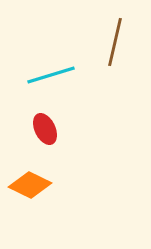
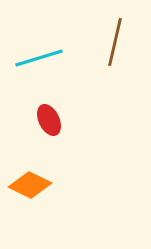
cyan line: moved 12 px left, 17 px up
red ellipse: moved 4 px right, 9 px up
